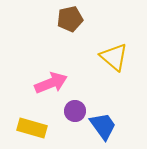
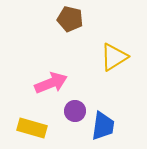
brown pentagon: rotated 25 degrees clockwise
yellow triangle: rotated 48 degrees clockwise
blue trapezoid: rotated 44 degrees clockwise
